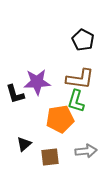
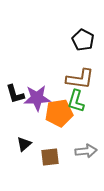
purple star: moved 16 px down
orange pentagon: moved 1 px left, 6 px up
